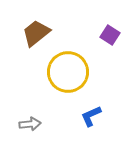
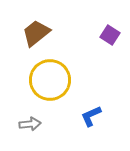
yellow circle: moved 18 px left, 8 px down
